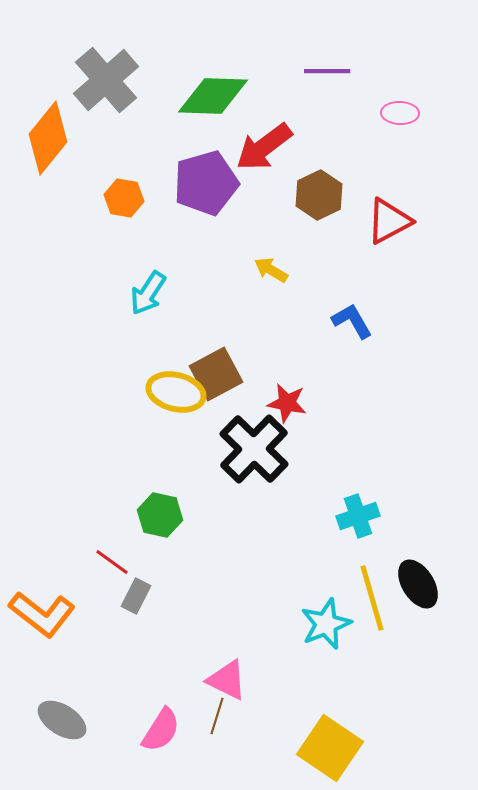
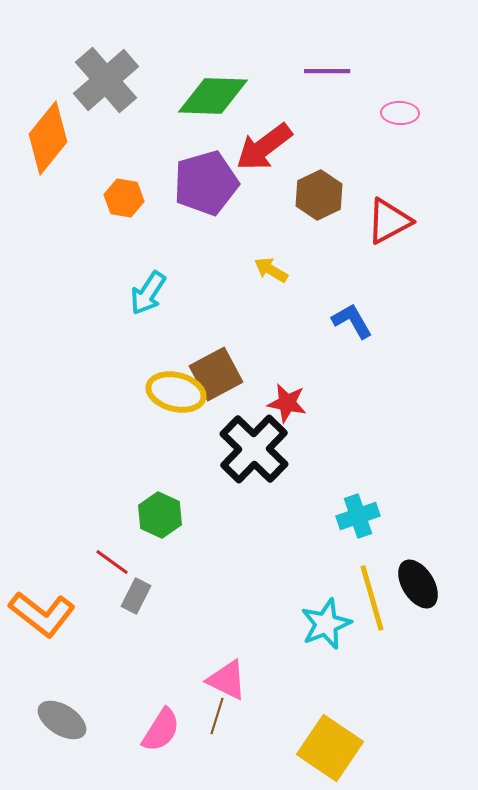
green hexagon: rotated 12 degrees clockwise
